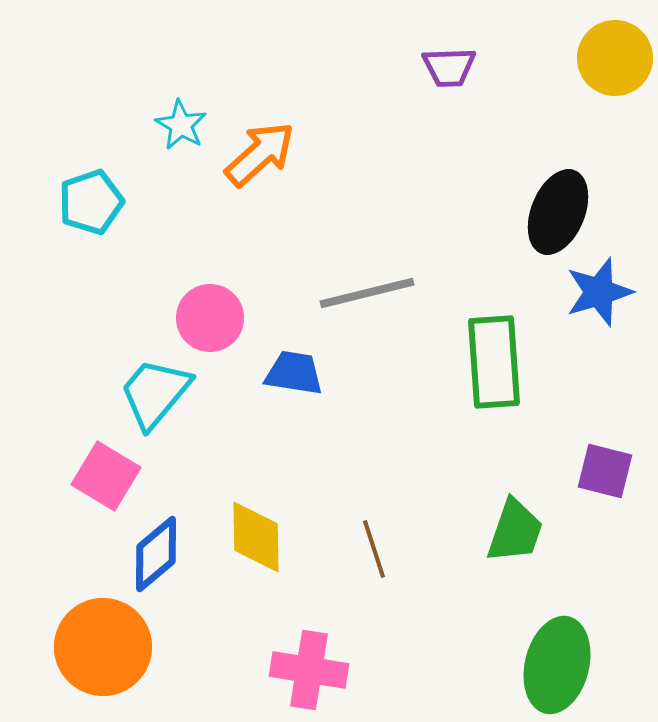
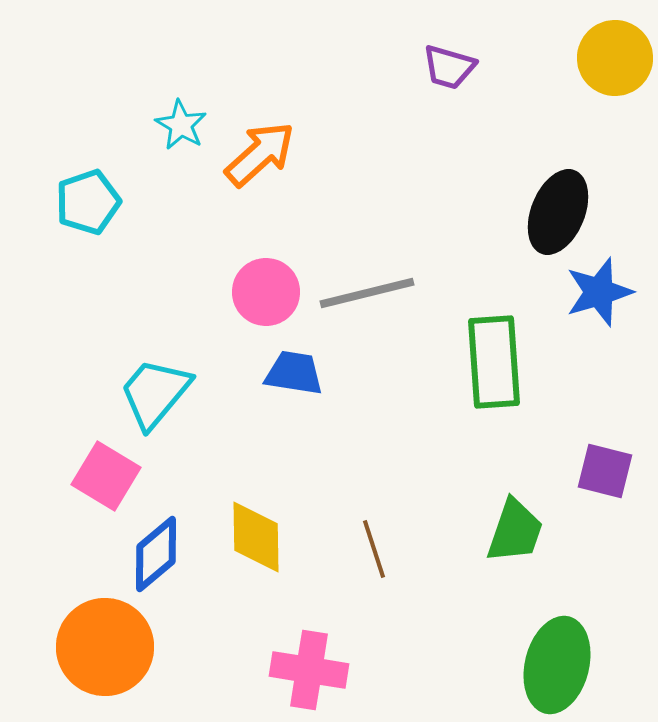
purple trapezoid: rotated 18 degrees clockwise
cyan pentagon: moved 3 px left
pink circle: moved 56 px right, 26 px up
orange circle: moved 2 px right
